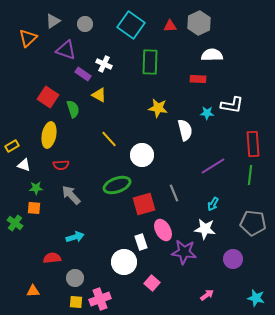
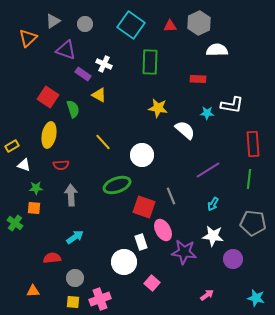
white semicircle at (212, 55): moved 5 px right, 5 px up
white semicircle at (185, 130): rotated 35 degrees counterclockwise
yellow line at (109, 139): moved 6 px left, 3 px down
purple line at (213, 166): moved 5 px left, 4 px down
green line at (250, 175): moved 1 px left, 4 px down
gray line at (174, 193): moved 3 px left, 3 px down
gray arrow at (71, 195): rotated 40 degrees clockwise
red square at (144, 204): moved 3 px down; rotated 35 degrees clockwise
white star at (205, 229): moved 8 px right, 7 px down
cyan arrow at (75, 237): rotated 18 degrees counterclockwise
yellow square at (76, 302): moved 3 px left
